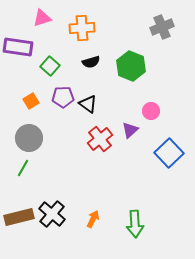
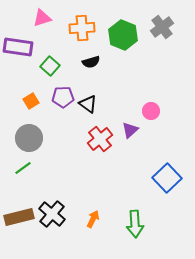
gray cross: rotated 15 degrees counterclockwise
green hexagon: moved 8 px left, 31 px up
blue square: moved 2 px left, 25 px down
green line: rotated 24 degrees clockwise
